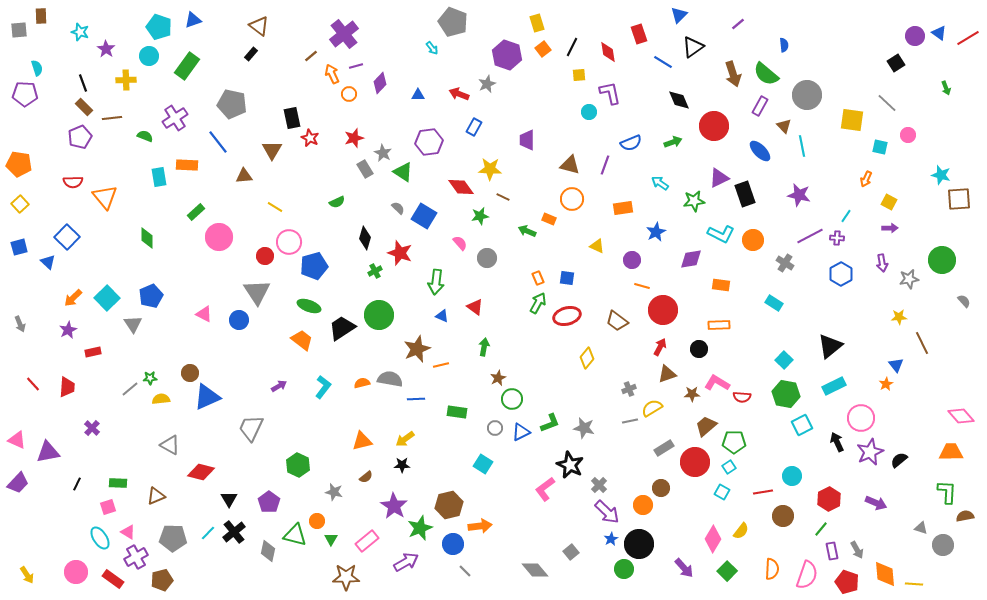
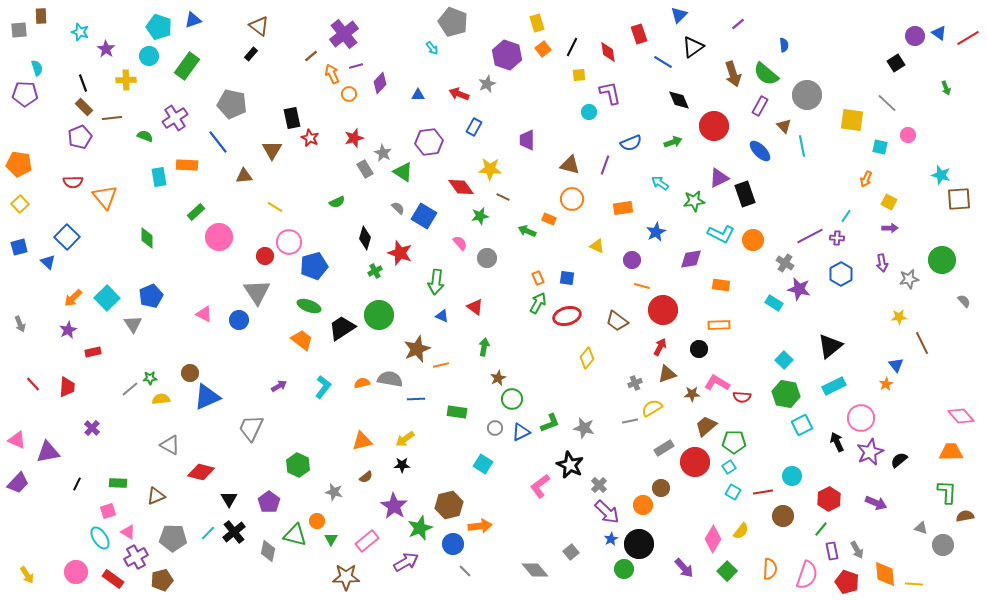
purple star at (799, 195): moved 94 px down
gray cross at (629, 389): moved 6 px right, 6 px up
pink L-shape at (545, 489): moved 5 px left, 3 px up
cyan square at (722, 492): moved 11 px right
pink square at (108, 507): moved 4 px down
orange semicircle at (772, 569): moved 2 px left
